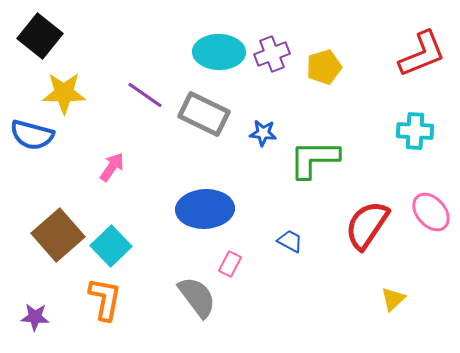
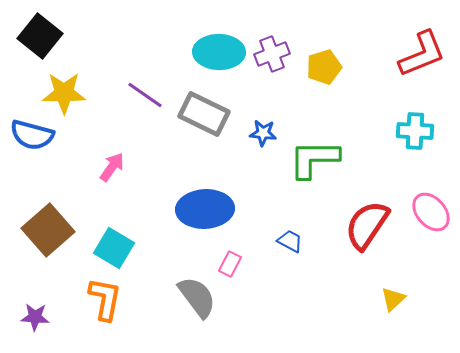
brown square: moved 10 px left, 5 px up
cyan square: moved 3 px right, 2 px down; rotated 15 degrees counterclockwise
